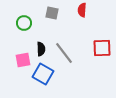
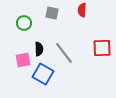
black semicircle: moved 2 px left
